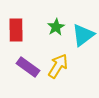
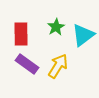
red rectangle: moved 5 px right, 4 px down
purple rectangle: moved 1 px left, 3 px up
